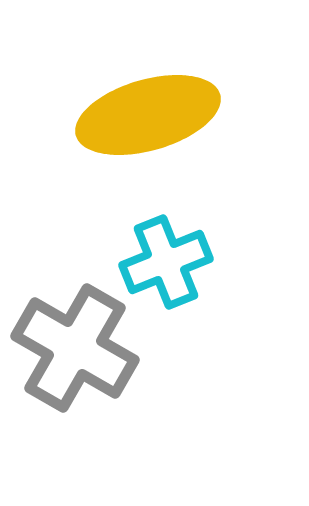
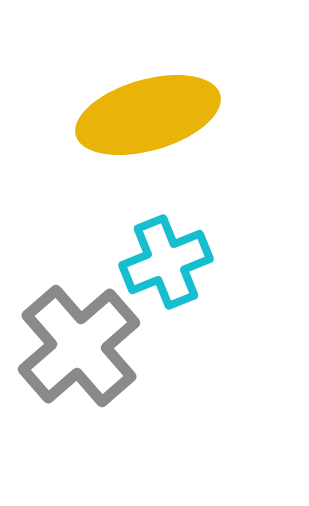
gray cross: moved 4 px right, 2 px up; rotated 19 degrees clockwise
